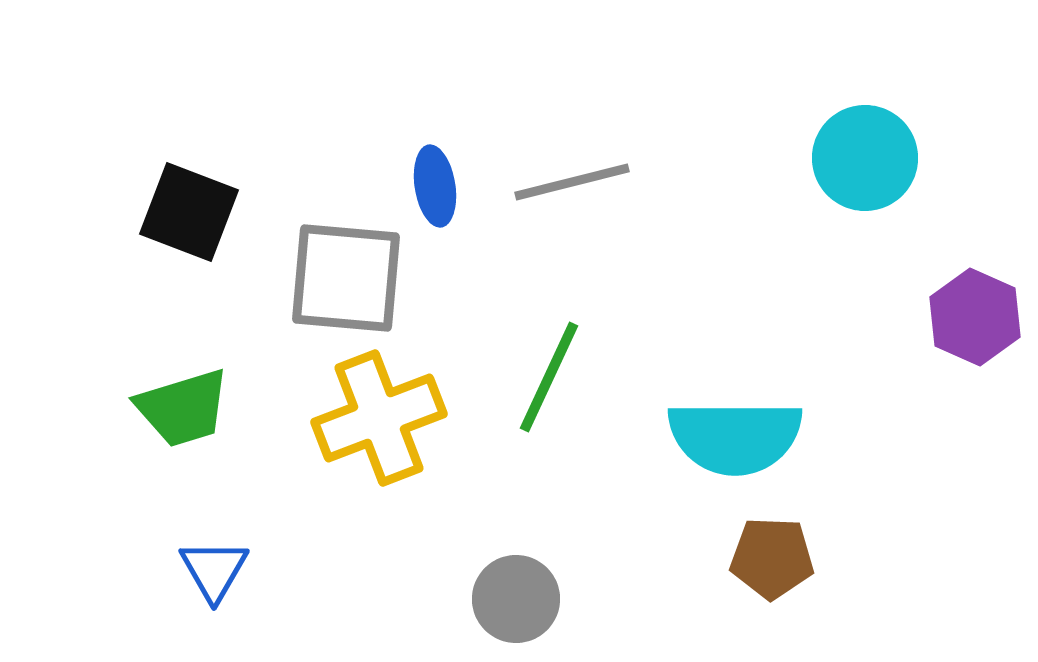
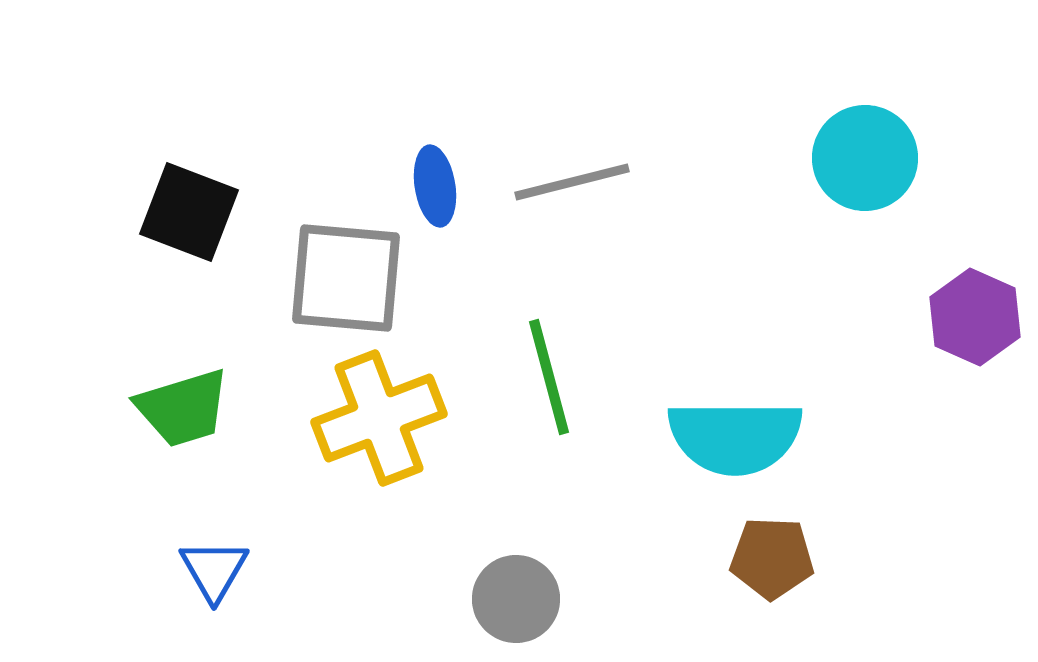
green line: rotated 40 degrees counterclockwise
